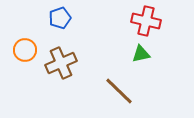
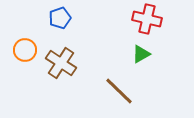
red cross: moved 1 px right, 2 px up
green triangle: rotated 18 degrees counterclockwise
brown cross: rotated 32 degrees counterclockwise
